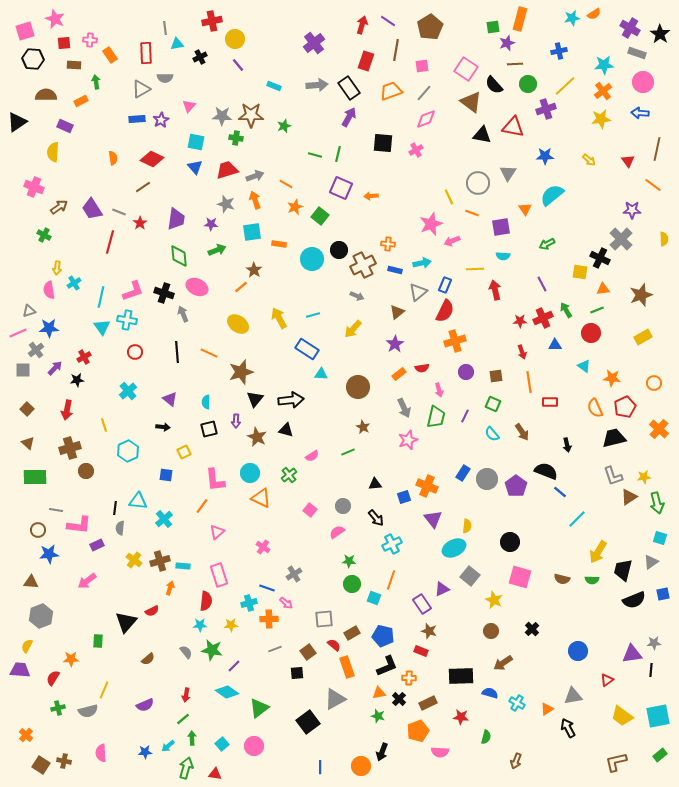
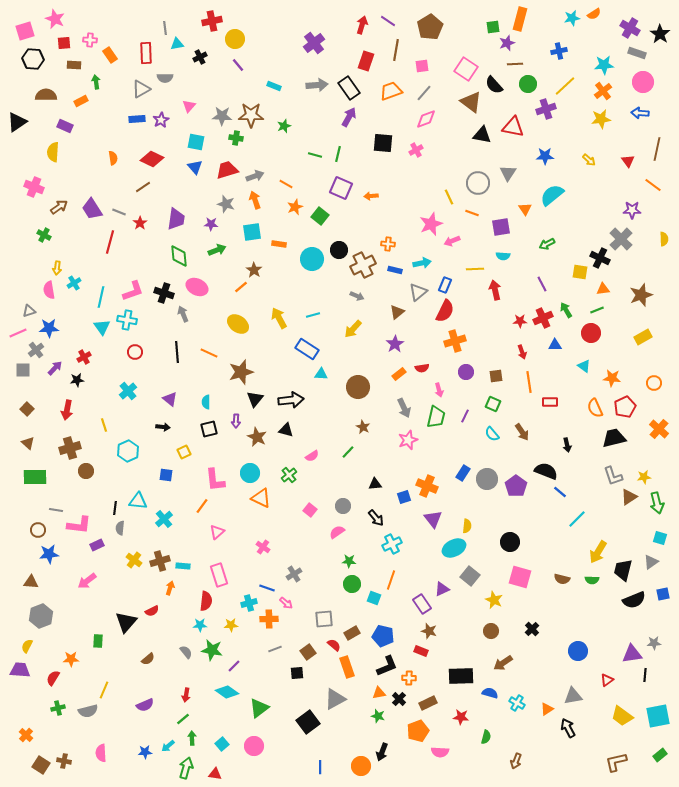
green line at (348, 452): rotated 24 degrees counterclockwise
black line at (651, 670): moved 6 px left, 5 px down
